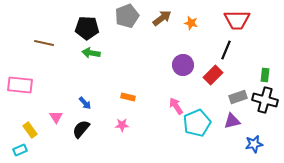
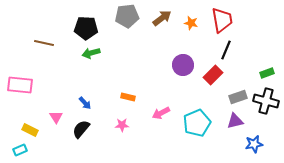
gray pentagon: rotated 15 degrees clockwise
red trapezoid: moved 15 px left; rotated 100 degrees counterclockwise
black pentagon: moved 1 px left
green arrow: rotated 24 degrees counterclockwise
green rectangle: moved 2 px right, 2 px up; rotated 64 degrees clockwise
black cross: moved 1 px right, 1 px down
pink arrow: moved 15 px left, 7 px down; rotated 84 degrees counterclockwise
purple triangle: moved 3 px right
yellow rectangle: rotated 28 degrees counterclockwise
